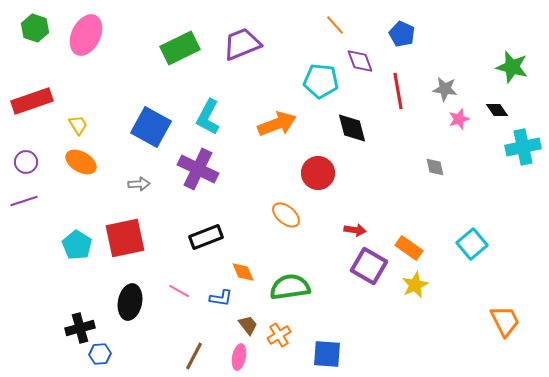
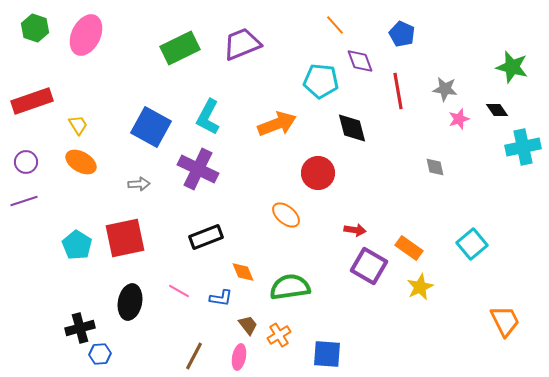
yellow star at (415, 285): moved 5 px right, 2 px down
